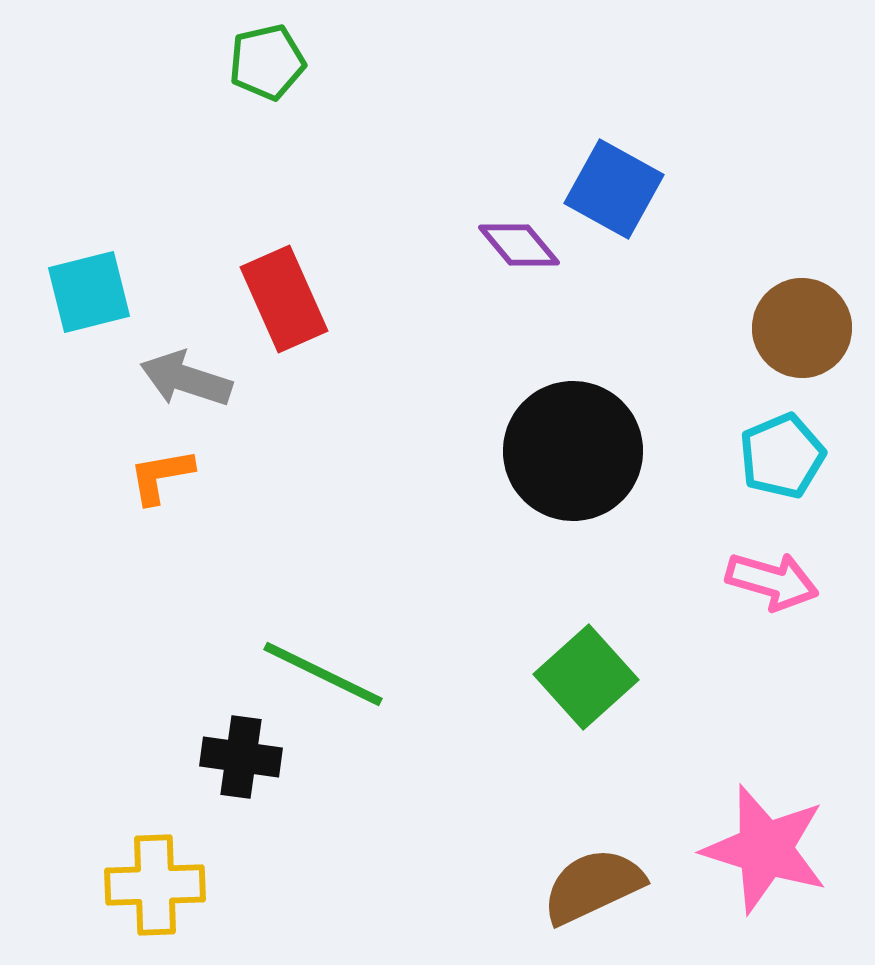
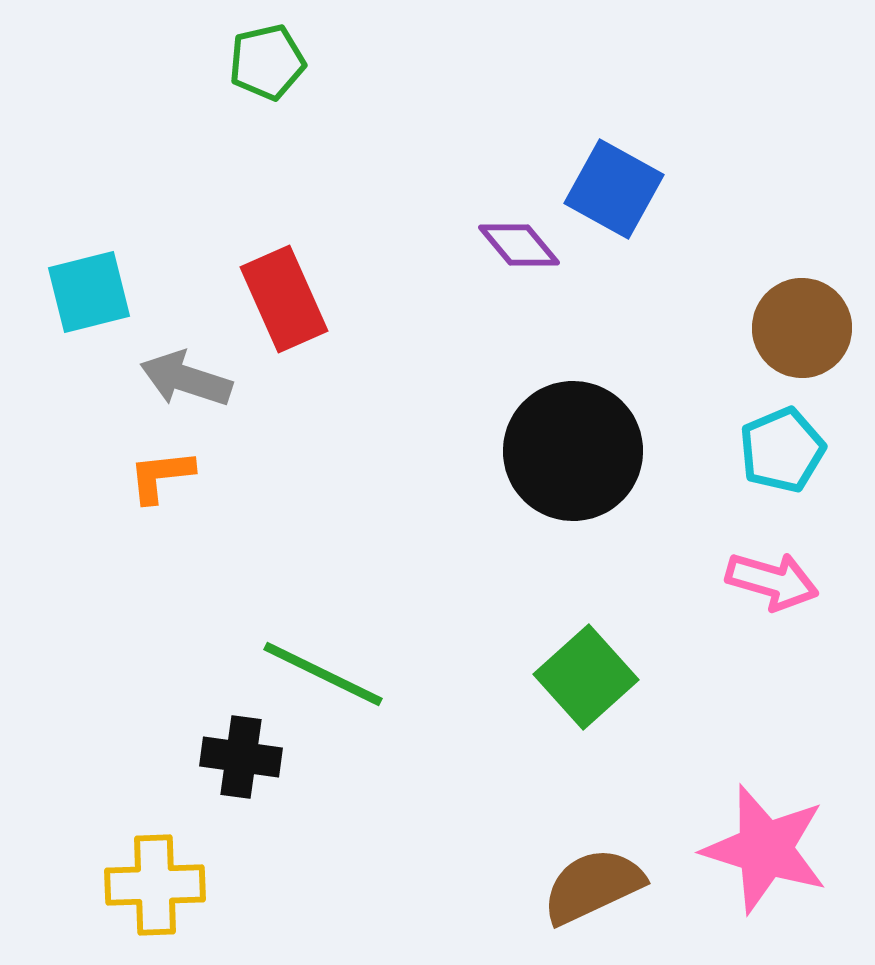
cyan pentagon: moved 6 px up
orange L-shape: rotated 4 degrees clockwise
